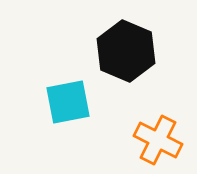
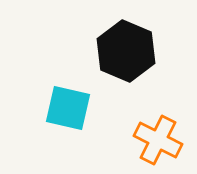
cyan square: moved 6 px down; rotated 24 degrees clockwise
